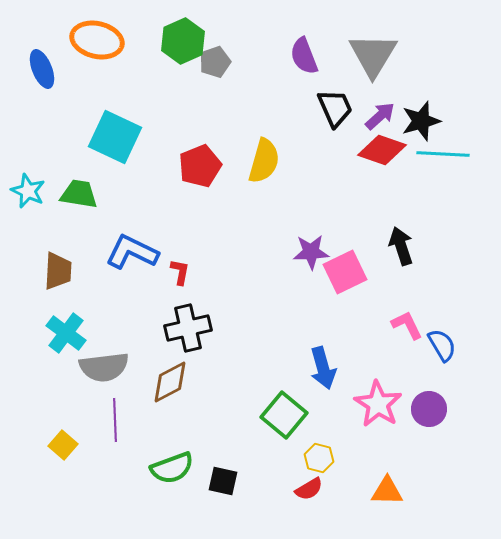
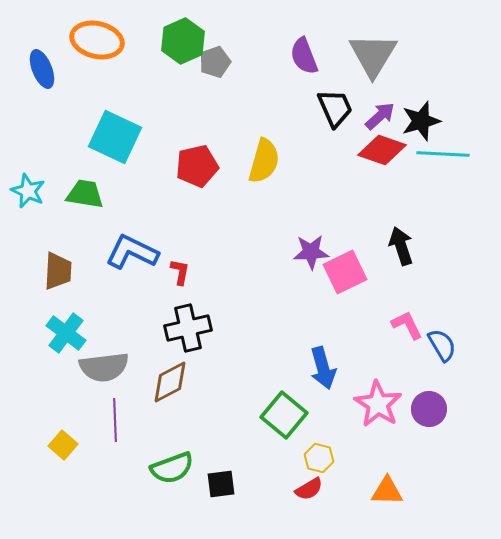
red pentagon: moved 3 px left; rotated 9 degrees clockwise
green trapezoid: moved 6 px right
black square: moved 2 px left, 3 px down; rotated 20 degrees counterclockwise
